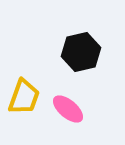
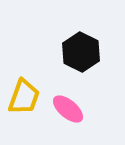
black hexagon: rotated 21 degrees counterclockwise
